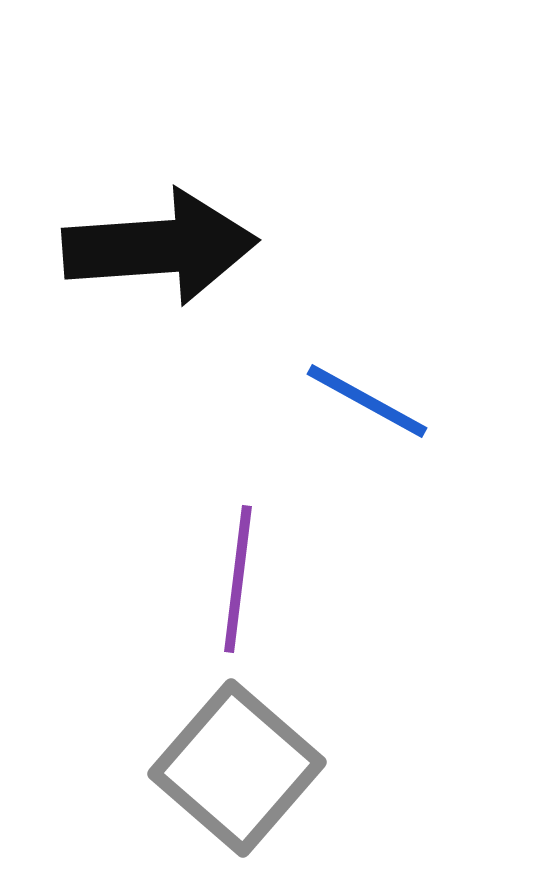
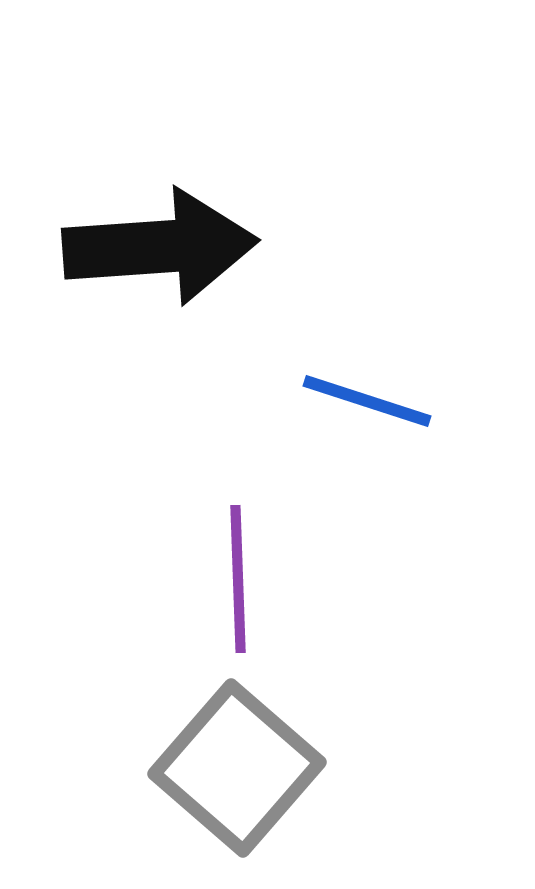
blue line: rotated 11 degrees counterclockwise
purple line: rotated 9 degrees counterclockwise
